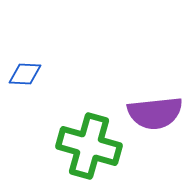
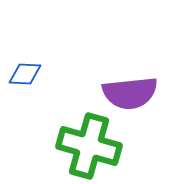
purple semicircle: moved 25 px left, 20 px up
